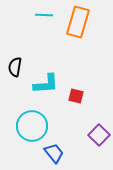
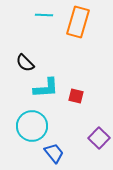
black semicircle: moved 10 px right, 4 px up; rotated 54 degrees counterclockwise
cyan L-shape: moved 4 px down
purple square: moved 3 px down
